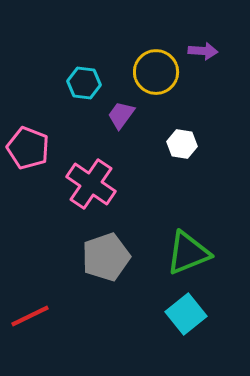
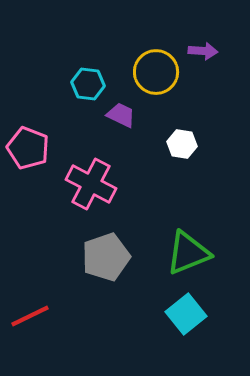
cyan hexagon: moved 4 px right, 1 px down
purple trapezoid: rotated 80 degrees clockwise
pink cross: rotated 6 degrees counterclockwise
